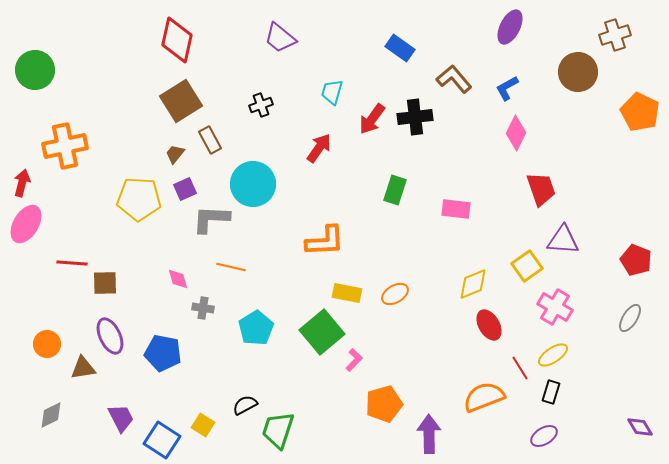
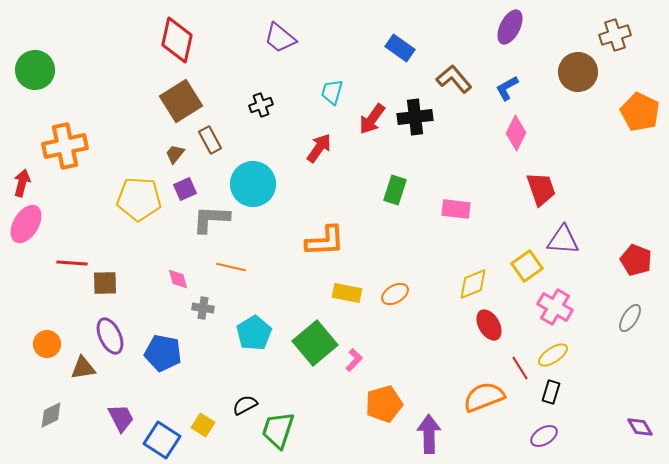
cyan pentagon at (256, 328): moved 2 px left, 5 px down
green square at (322, 332): moved 7 px left, 11 px down
